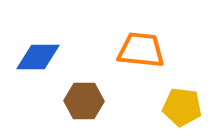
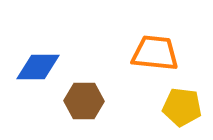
orange trapezoid: moved 14 px right, 3 px down
blue diamond: moved 10 px down
